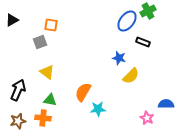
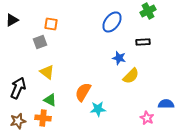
blue ellipse: moved 15 px left, 1 px down
orange square: moved 1 px up
black rectangle: rotated 24 degrees counterclockwise
black arrow: moved 2 px up
green triangle: rotated 16 degrees clockwise
